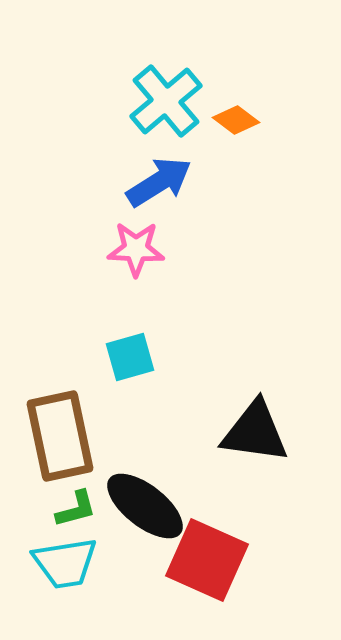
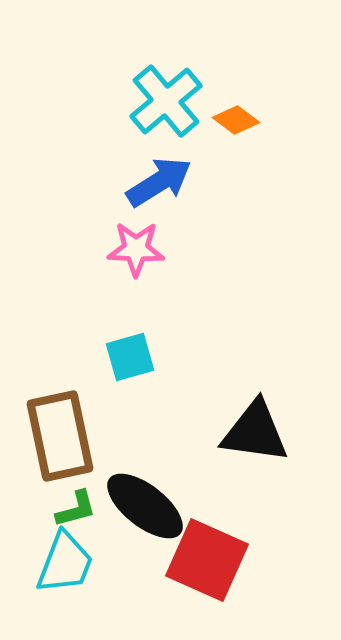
cyan trapezoid: rotated 60 degrees counterclockwise
